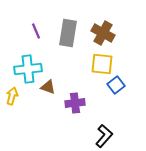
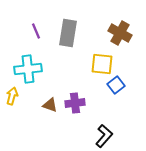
brown cross: moved 17 px right
brown triangle: moved 2 px right, 18 px down
